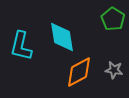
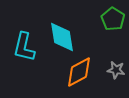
cyan L-shape: moved 3 px right, 1 px down
gray star: moved 2 px right
